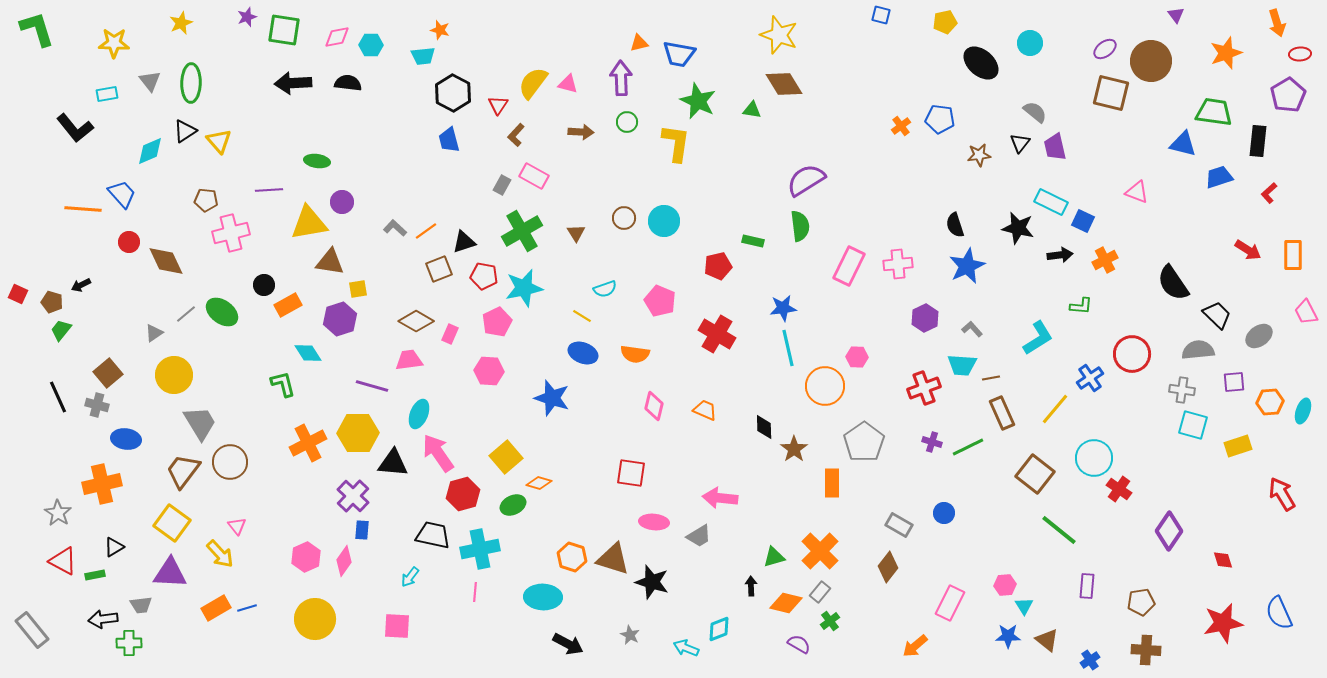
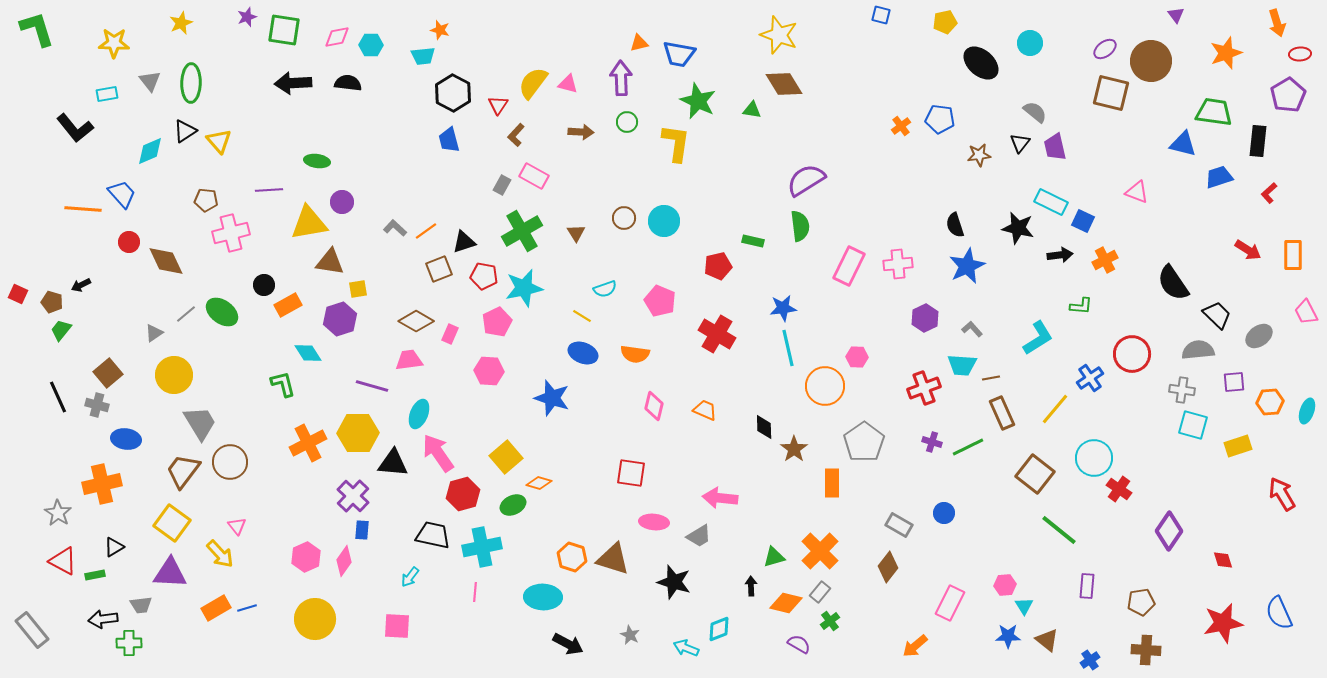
cyan ellipse at (1303, 411): moved 4 px right
cyan cross at (480, 549): moved 2 px right, 2 px up
black star at (652, 582): moved 22 px right
